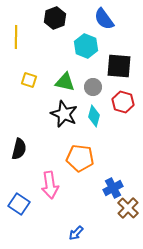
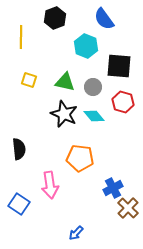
yellow line: moved 5 px right
cyan diamond: rotated 55 degrees counterclockwise
black semicircle: rotated 20 degrees counterclockwise
